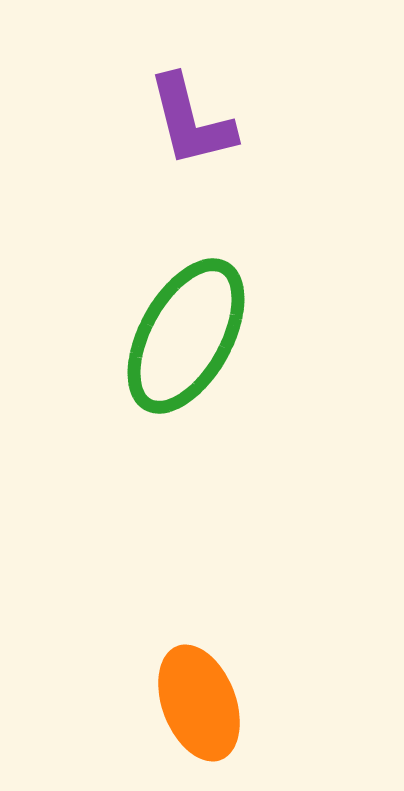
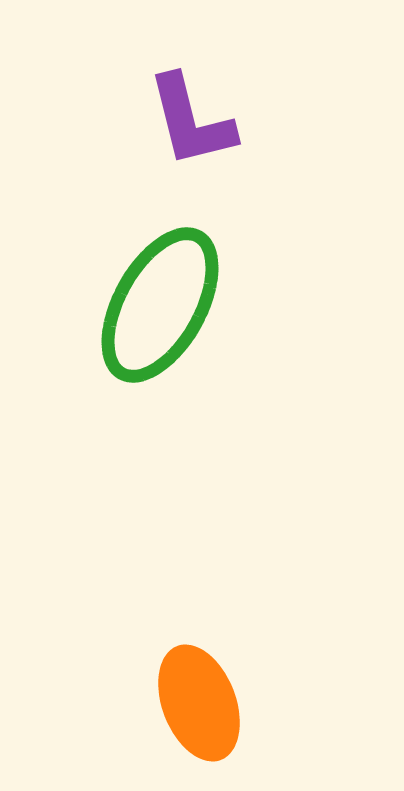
green ellipse: moved 26 px left, 31 px up
